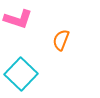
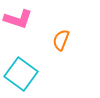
cyan square: rotated 8 degrees counterclockwise
